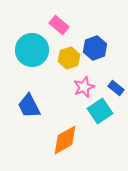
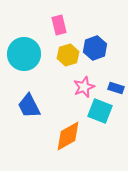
pink rectangle: rotated 36 degrees clockwise
cyan circle: moved 8 px left, 4 px down
yellow hexagon: moved 1 px left, 3 px up
blue rectangle: rotated 21 degrees counterclockwise
cyan square: rotated 35 degrees counterclockwise
orange diamond: moved 3 px right, 4 px up
